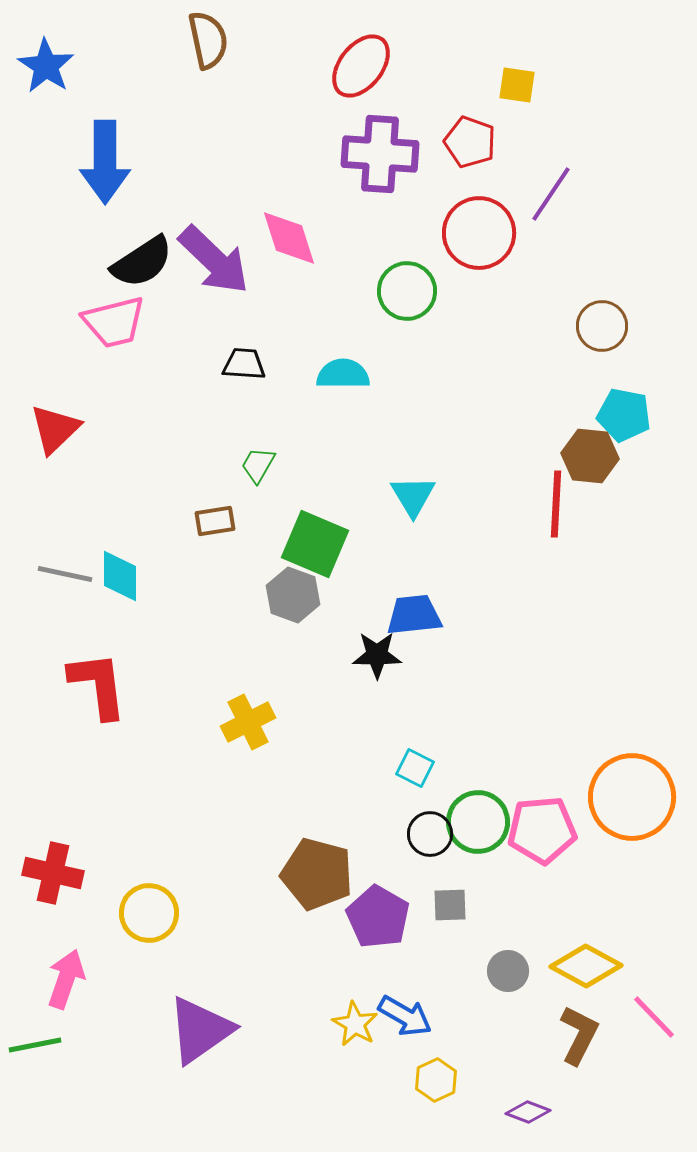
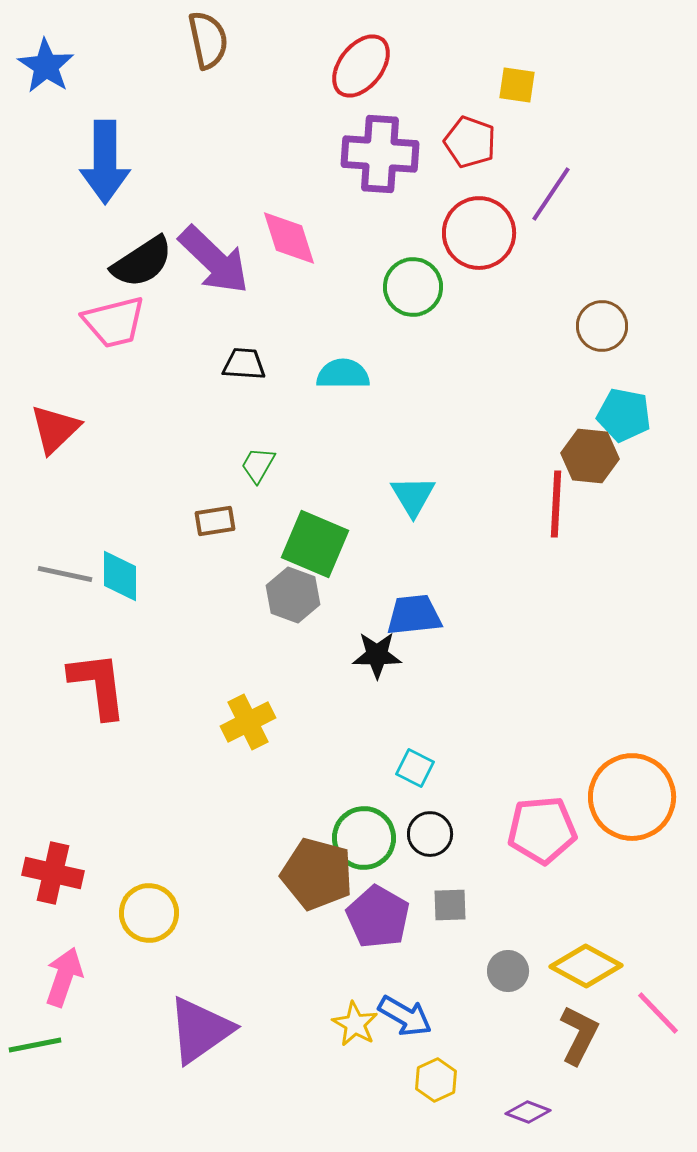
green circle at (407, 291): moved 6 px right, 4 px up
green circle at (478, 822): moved 114 px left, 16 px down
pink arrow at (66, 979): moved 2 px left, 2 px up
pink line at (654, 1017): moved 4 px right, 4 px up
